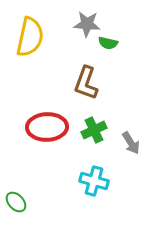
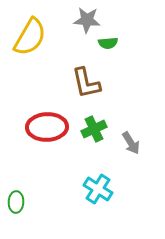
gray star: moved 4 px up
yellow semicircle: rotated 18 degrees clockwise
green semicircle: rotated 18 degrees counterclockwise
brown L-shape: rotated 32 degrees counterclockwise
green cross: moved 1 px up
cyan cross: moved 4 px right, 8 px down; rotated 16 degrees clockwise
green ellipse: rotated 45 degrees clockwise
